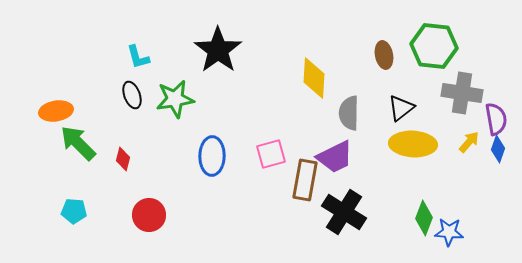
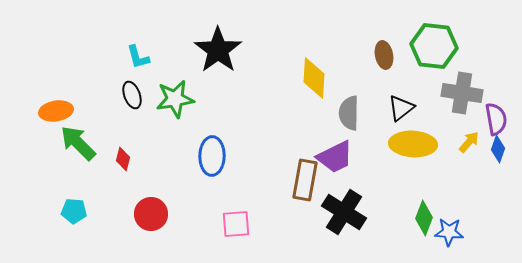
pink square: moved 35 px left, 70 px down; rotated 12 degrees clockwise
red circle: moved 2 px right, 1 px up
